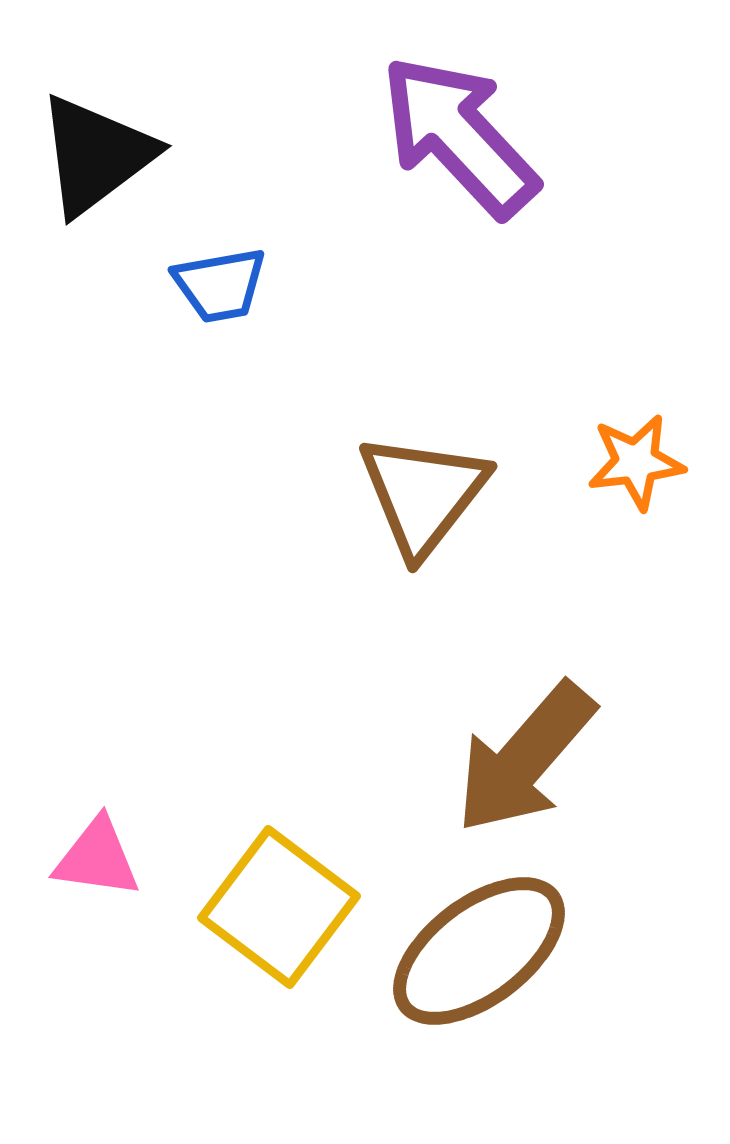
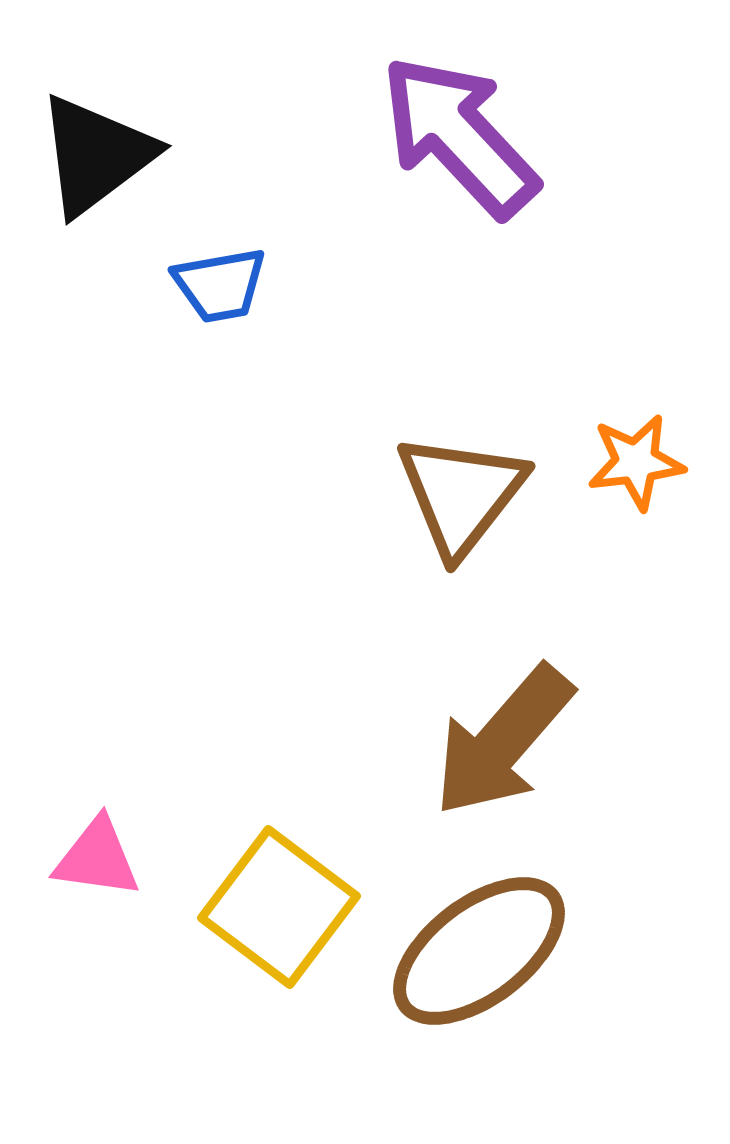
brown triangle: moved 38 px right
brown arrow: moved 22 px left, 17 px up
